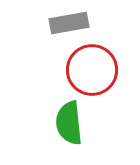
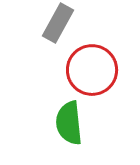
gray rectangle: moved 11 px left; rotated 51 degrees counterclockwise
